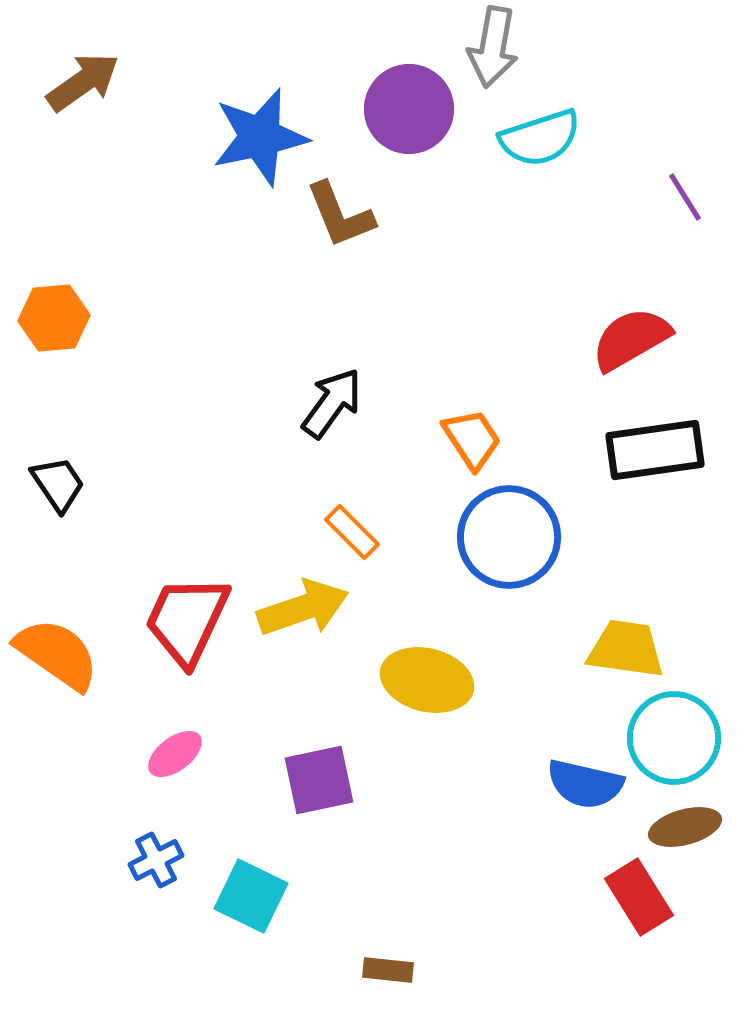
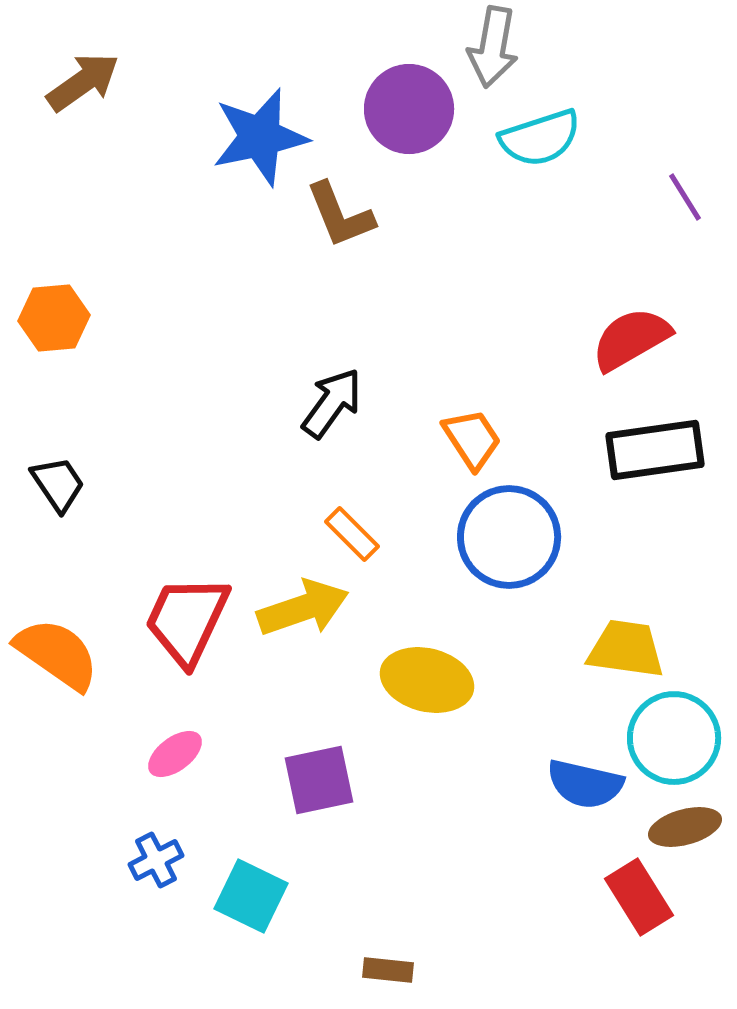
orange rectangle: moved 2 px down
